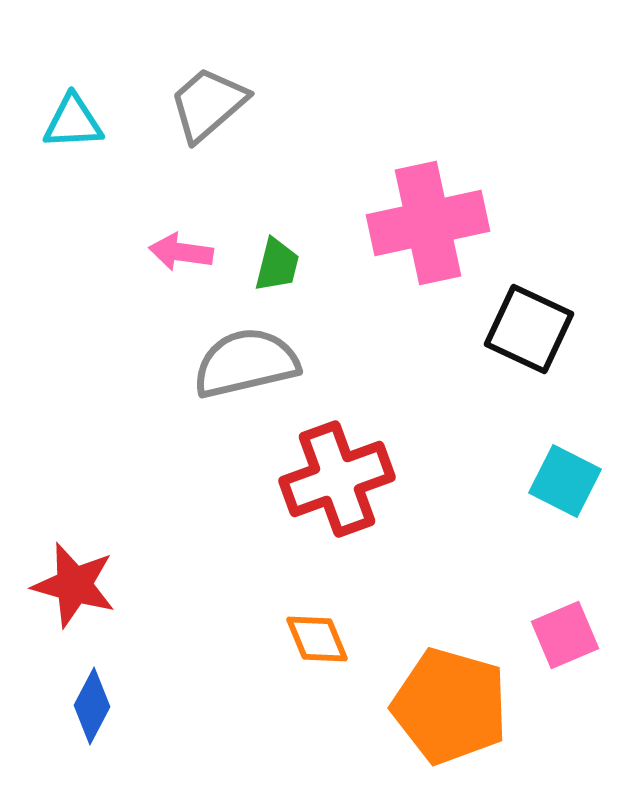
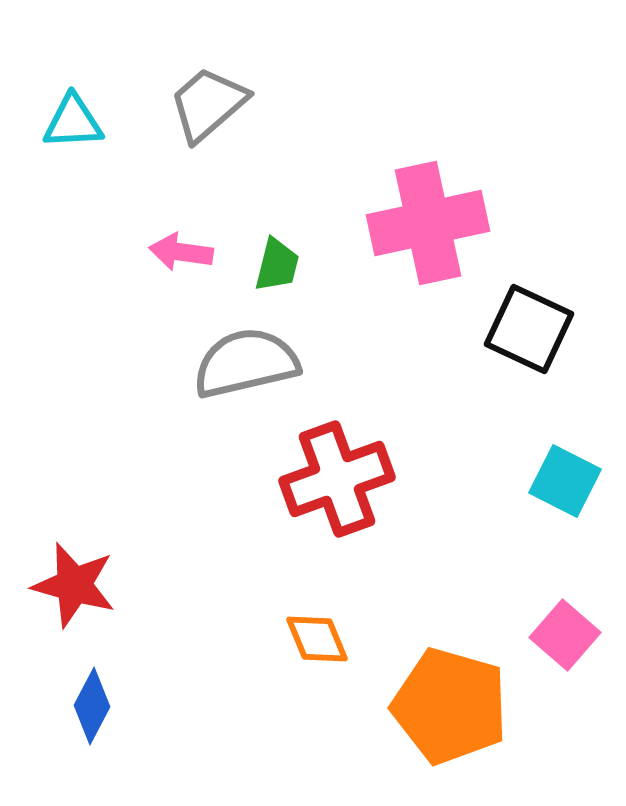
pink square: rotated 26 degrees counterclockwise
